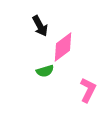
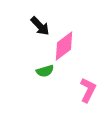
black arrow: rotated 15 degrees counterclockwise
pink diamond: moved 1 px right, 1 px up
